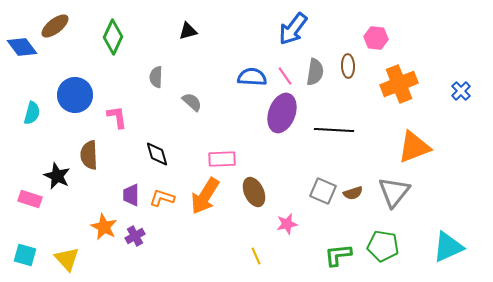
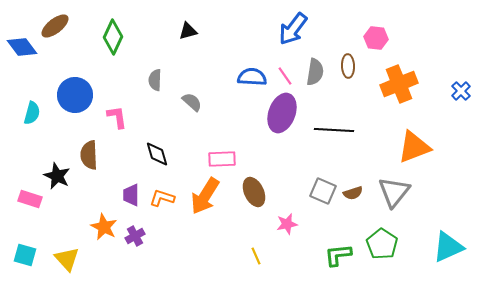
gray semicircle at (156, 77): moved 1 px left, 3 px down
green pentagon at (383, 246): moved 1 px left, 2 px up; rotated 24 degrees clockwise
